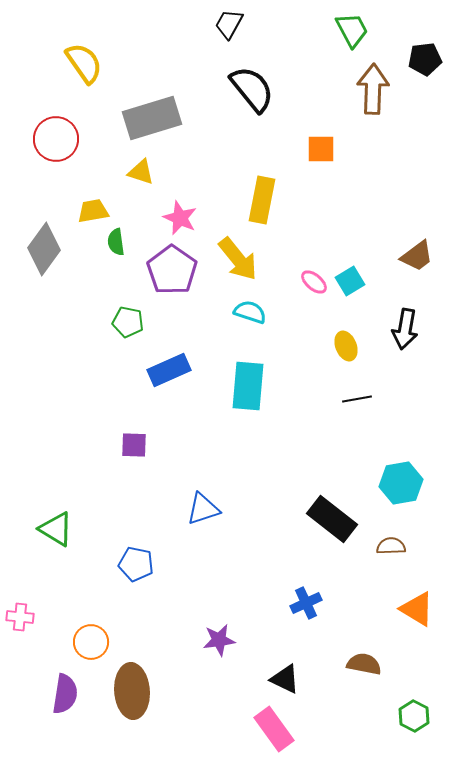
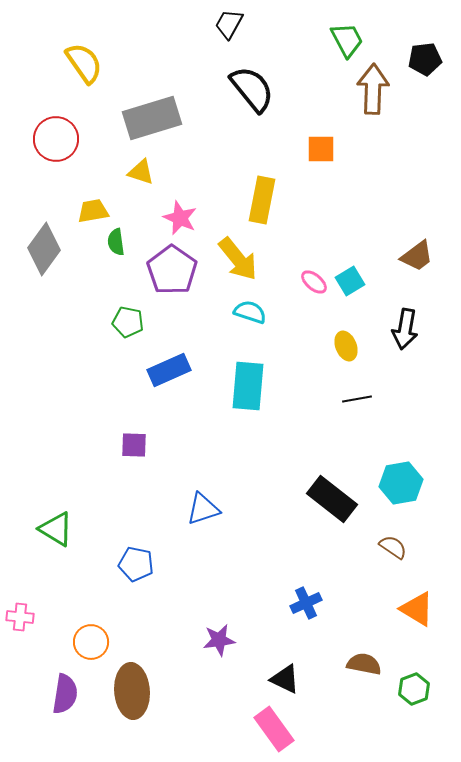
green trapezoid at (352, 30): moved 5 px left, 10 px down
black rectangle at (332, 519): moved 20 px up
brown semicircle at (391, 546): moved 2 px right, 1 px down; rotated 36 degrees clockwise
green hexagon at (414, 716): moved 27 px up; rotated 12 degrees clockwise
